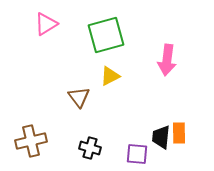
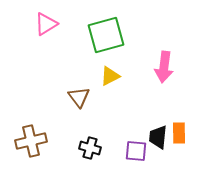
pink arrow: moved 3 px left, 7 px down
black trapezoid: moved 3 px left
purple square: moved 1 px left, 3 px up
